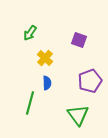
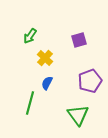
green arrow: moved 3 px down
purple square: rotated 35 degrees counterclockwise
blue semicircle: rotated 152 degrees counterclockwise
